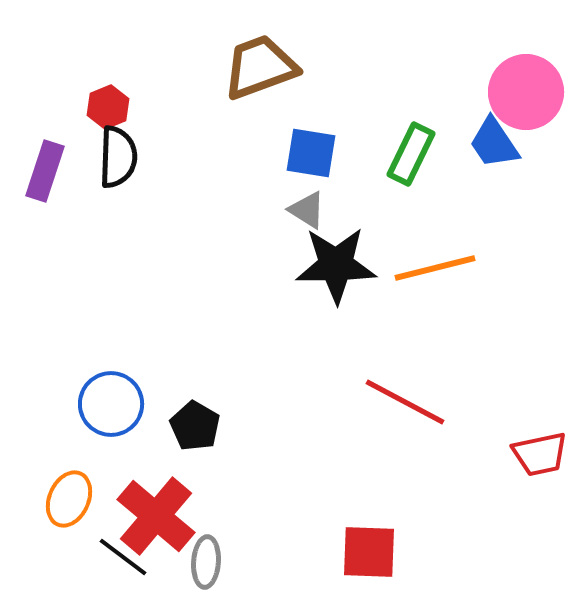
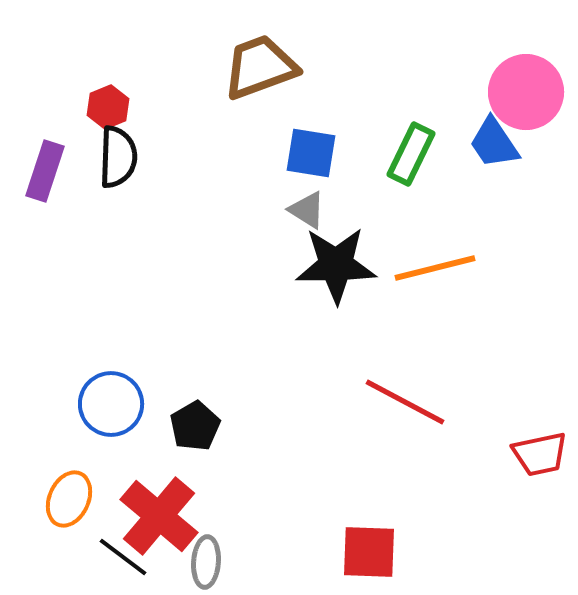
black pentagon: rotated 12 degrees clockwise
red cross: moved 3 px right
